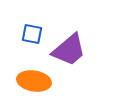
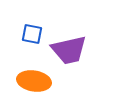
purple trapezoid: rotated 27 degrees clockwise
